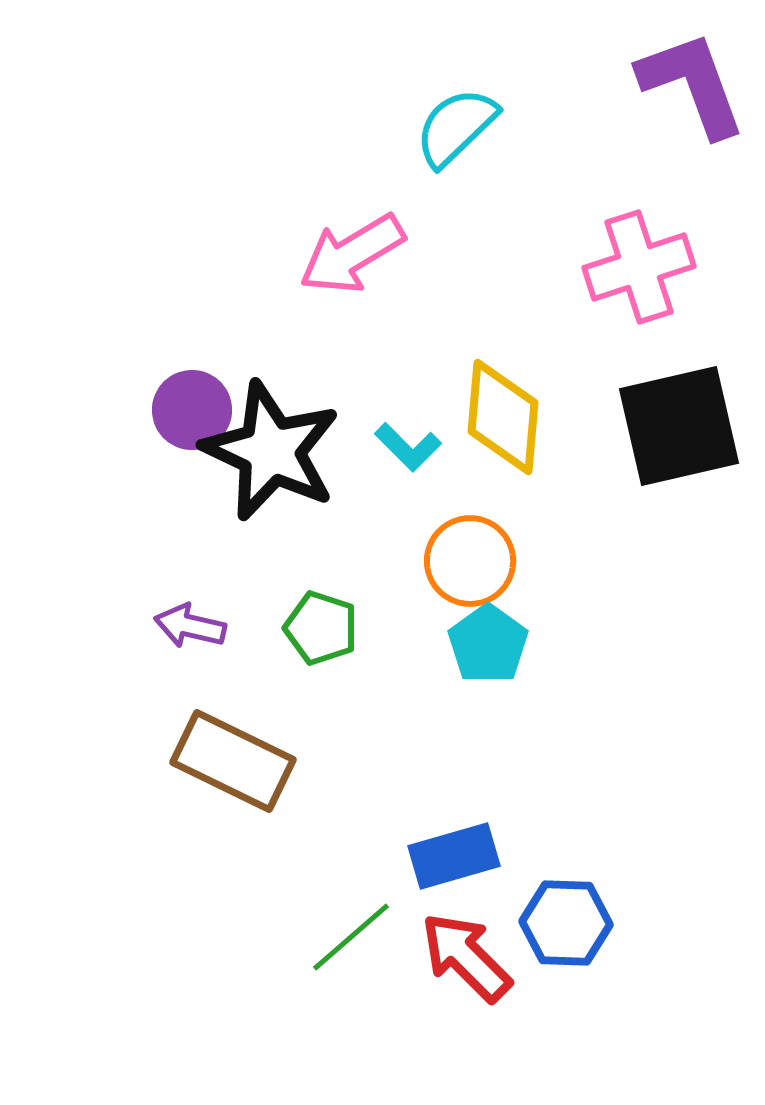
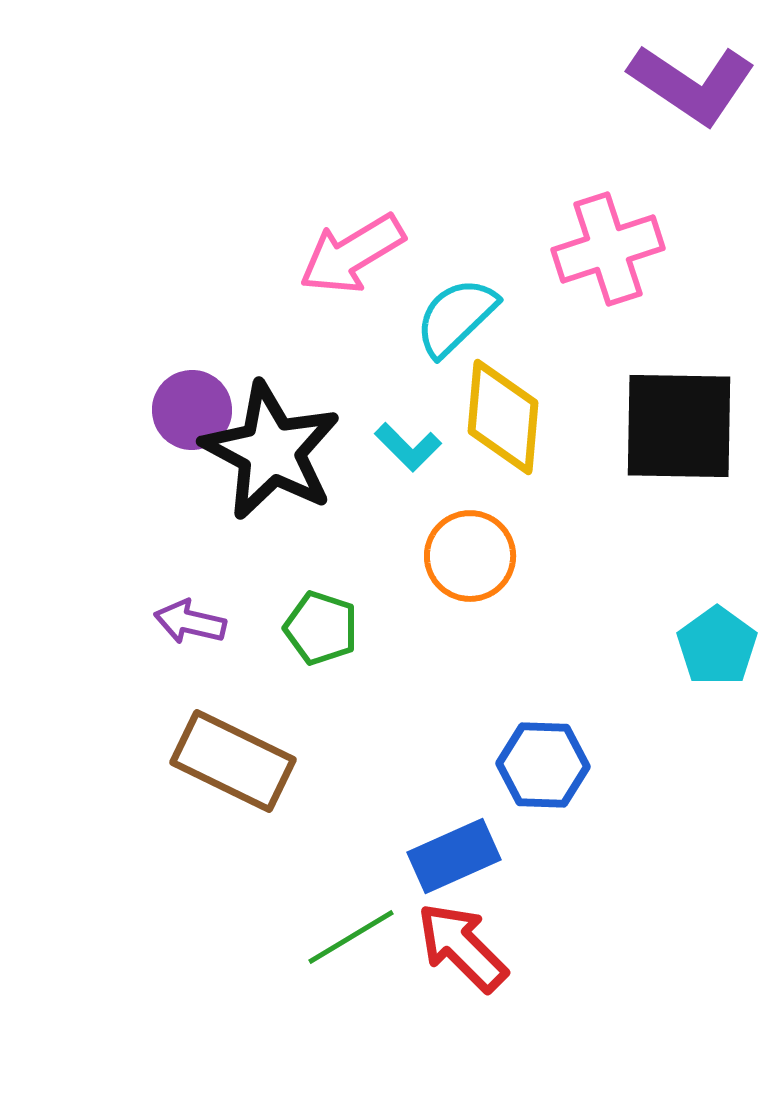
purple L-shape: rotated 144 degrees clockwise
cyan semicircle: moved 190 px down
pink cross: moved 31 px left, 18 px up
black square: rotated 14 degrees clockwise
black star: rotated 3 degrees clockwise
orange circle: moved 5 px up
purple arrow: moved 4 px up
cyan pentagon: moved 229 px right, 2 px down
blue rectangle: rotated 8 degrees counterclockwise
blue hexagon: moved 23 px left, 158 px up
green line: rotated 10 degrees clockwise
red arrow: moved 4 px left, 10 px up
